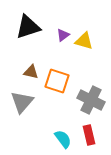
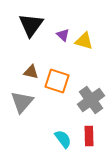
black triangle: moved 3 px right, 2 px up; rotated 36 degrees counterclockwise
purple triangle: rotated 40 degrees counterclockwise
gray cross: rotated 28 degrees clockwise
red rectangle: moved 1 px down; rotated 12 degrees clockwise
